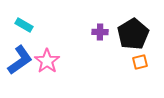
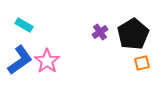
purple cross: rotated 35 degrees counterclockwise
orange square: moved 2 px right, 1 px down
